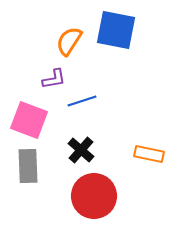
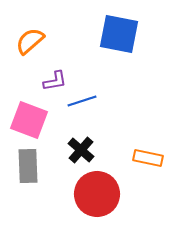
blue square: moved 3 px right, 4 px down
orange semicircle: moved 39 px left; rotated 16 degrees clockwise
purple L-shape: moved 1 px right, 2 px down
orange rectangle: moved 1 px left, 4 px down
red circle: moved 3 px right, 2 px up
